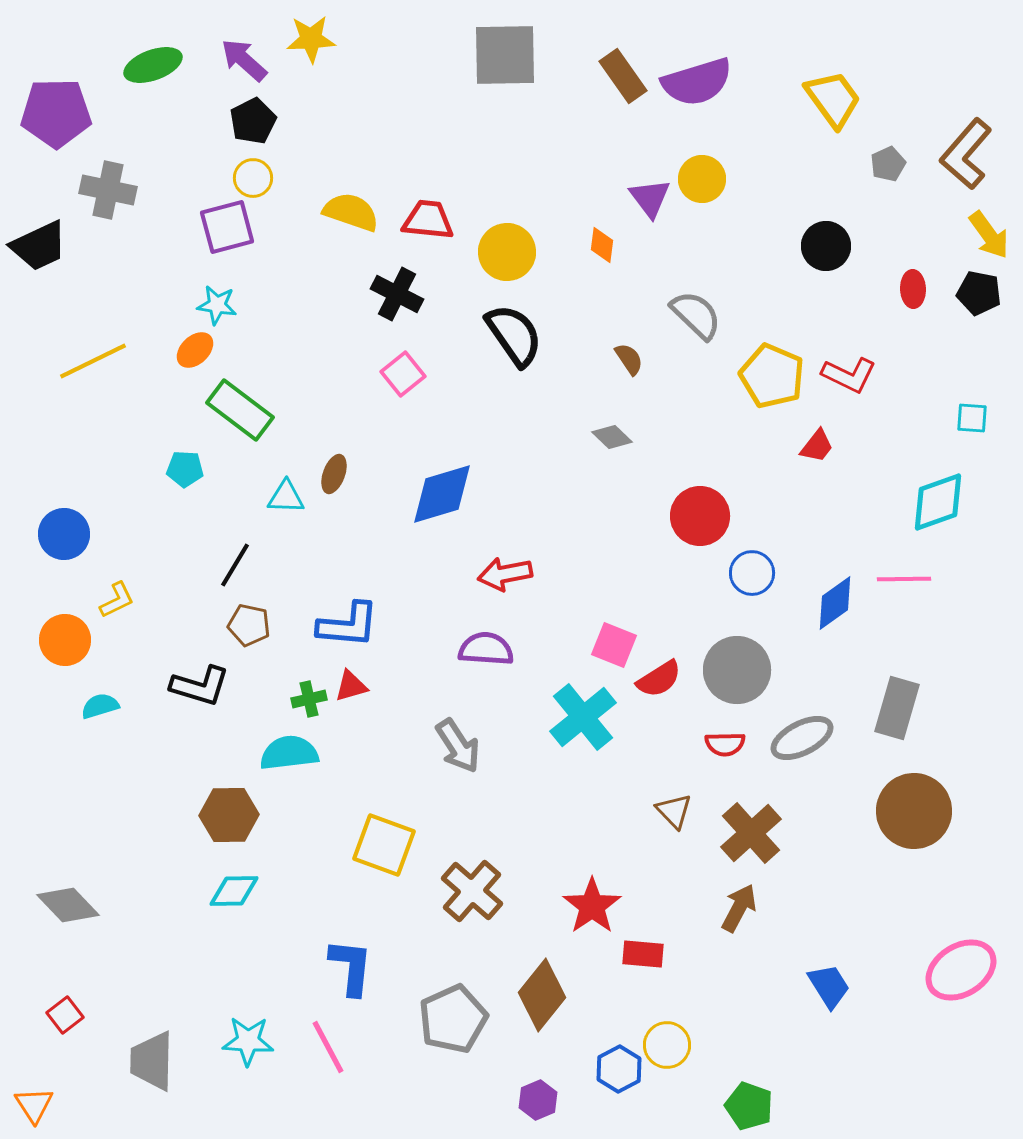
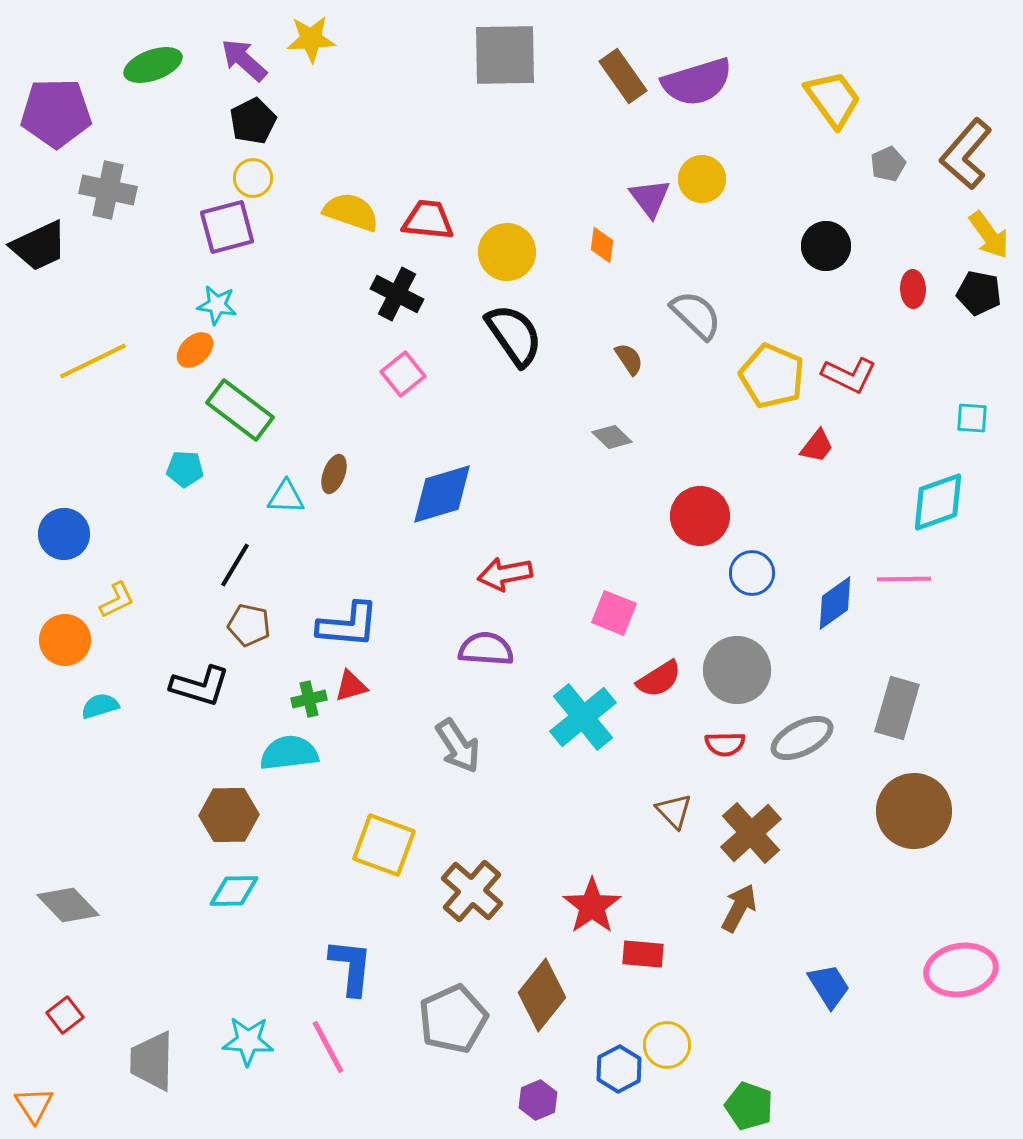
pink square at (614, 645): moved 32 px up
pink ellipse at (961, 970): rotated 22 degrees clockwise
